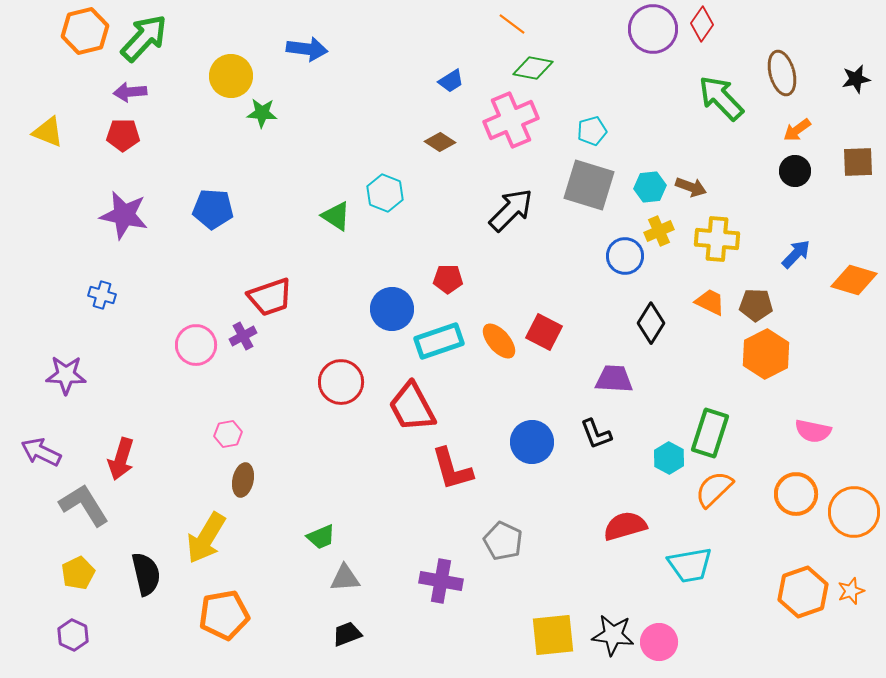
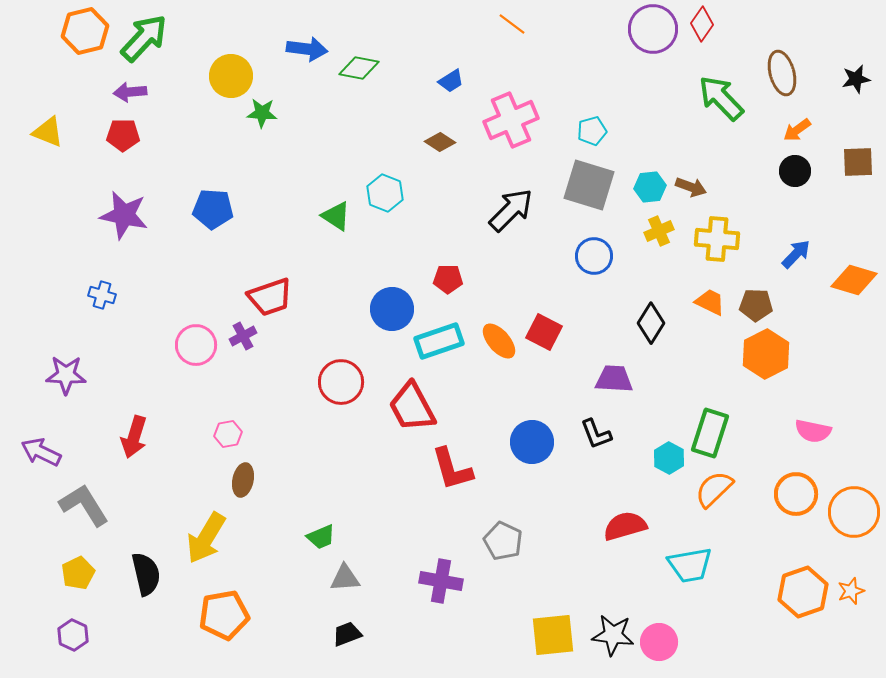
green diamond at (533, 68): moved 174 px left
blue circle at (625, 256): moved 31 px left
red arrow at (121, 459): moved 13 px right, 22 px up
